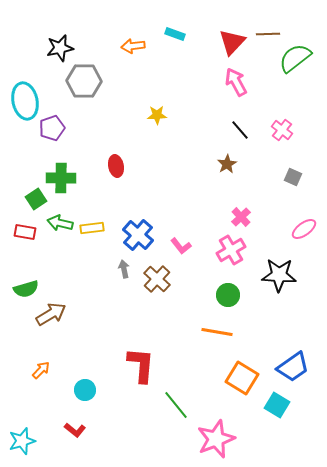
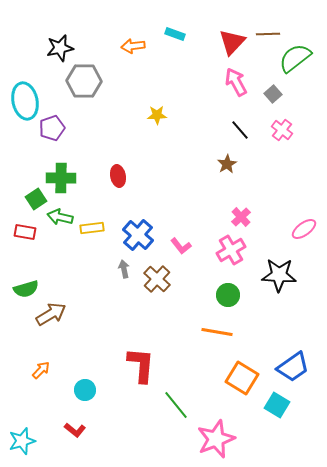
red ellipse at (116, 166): moved 2 px right, 10 px down
gray square at (293, 177): moved 20 px left, 83 px up; rotated 24 degrees clockwise
green arrow at (60, 223): moved 6 px up
